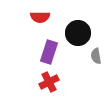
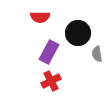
purple rectangle: rotated 10 degrees clockwise
gray semicircle: moved 1 px right, 2 px up
red cross: moved 2 px right, 1 px up
